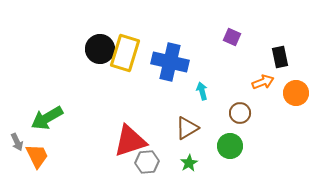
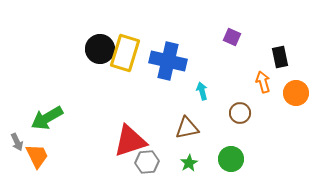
blue cross: moved 2 px left, 1 px up
orange arrow: rotated 85 degrees counterclockwise
brown triangle: rotated 20 degrees clockwise
green circle: moved 1 px right, 13 px down
